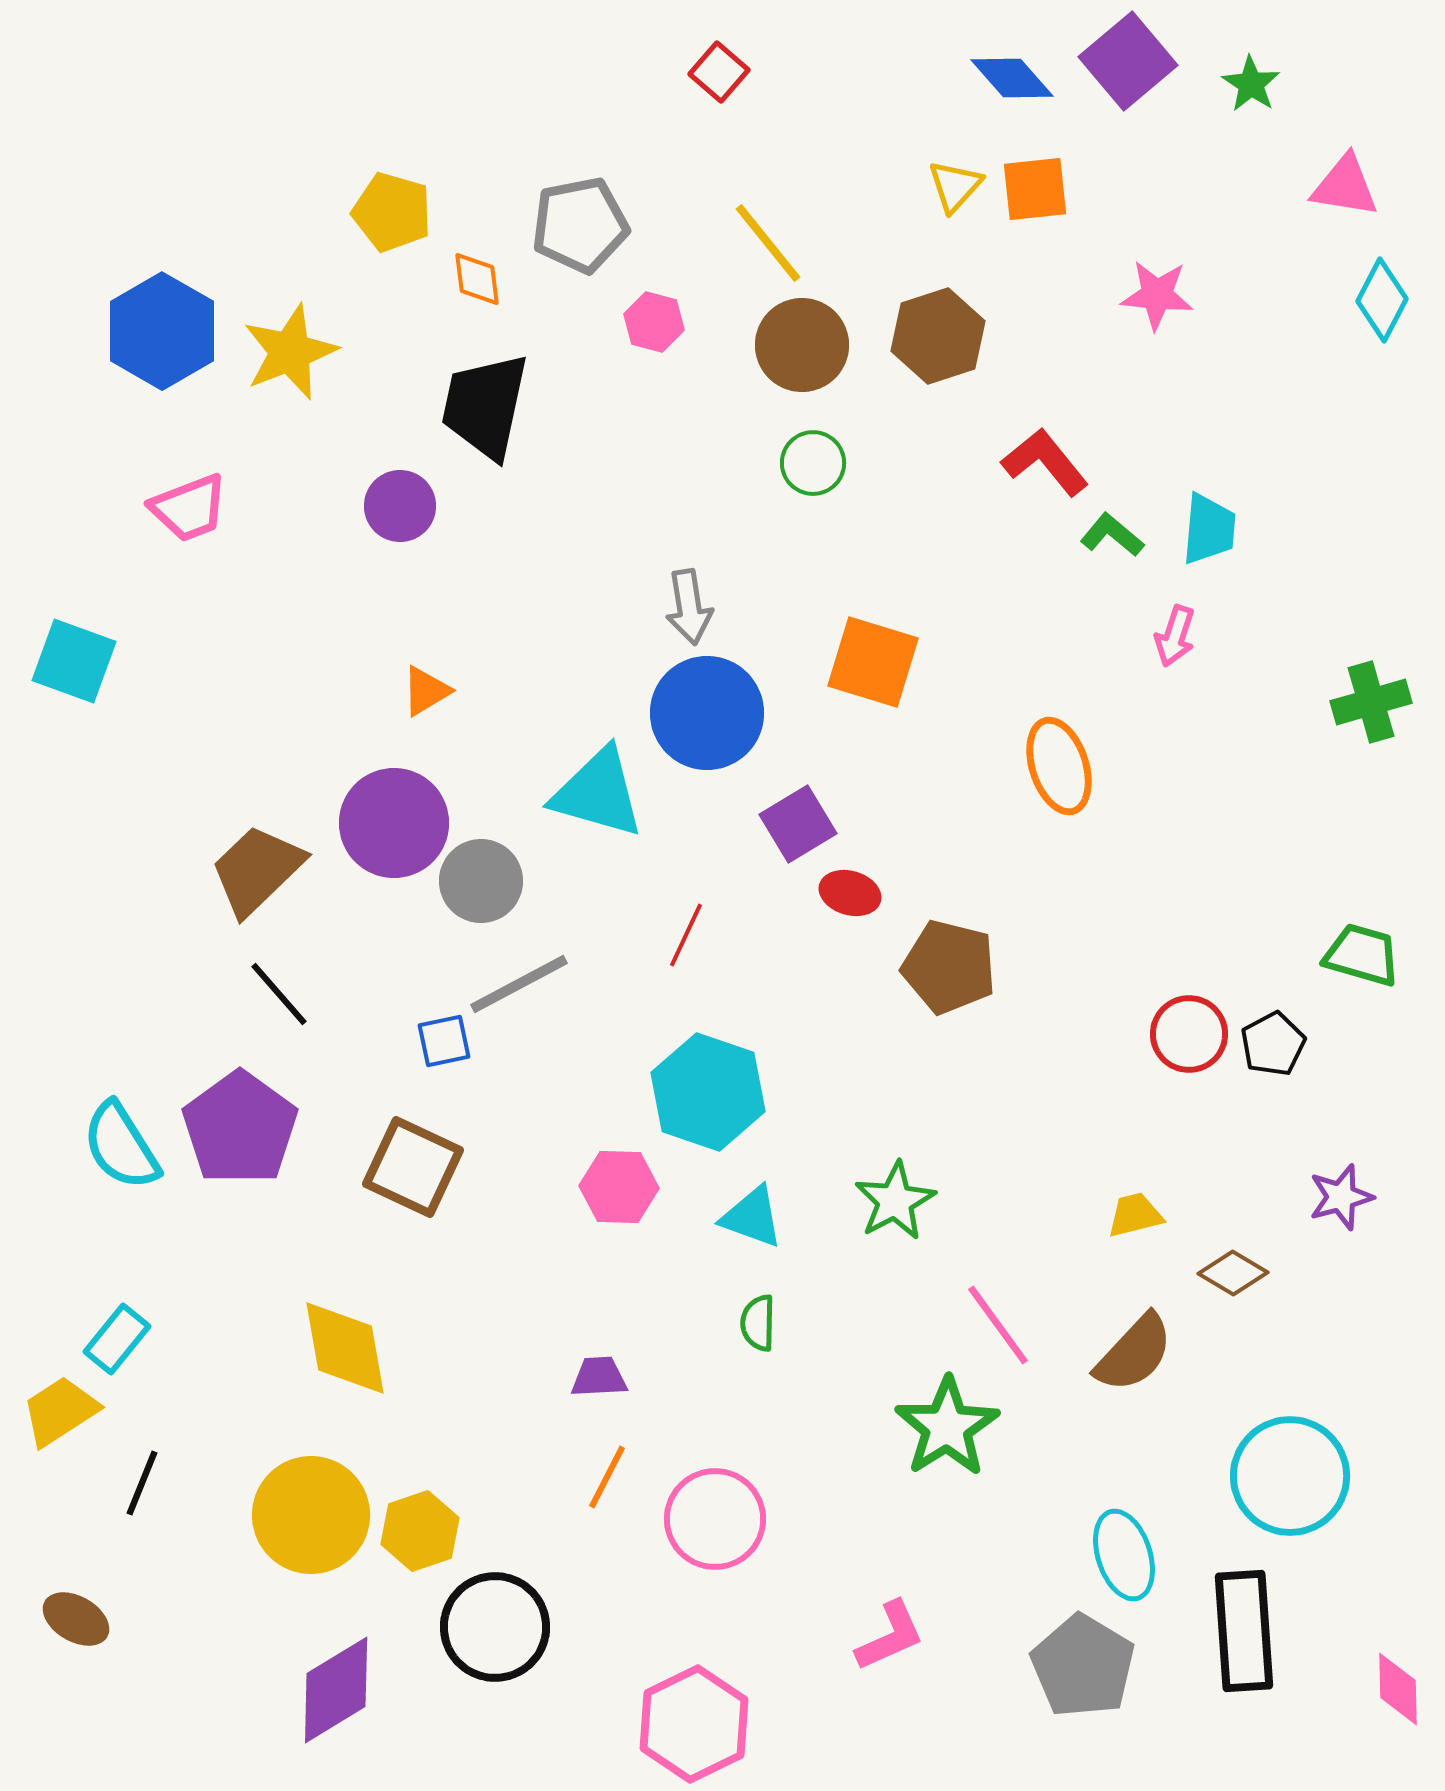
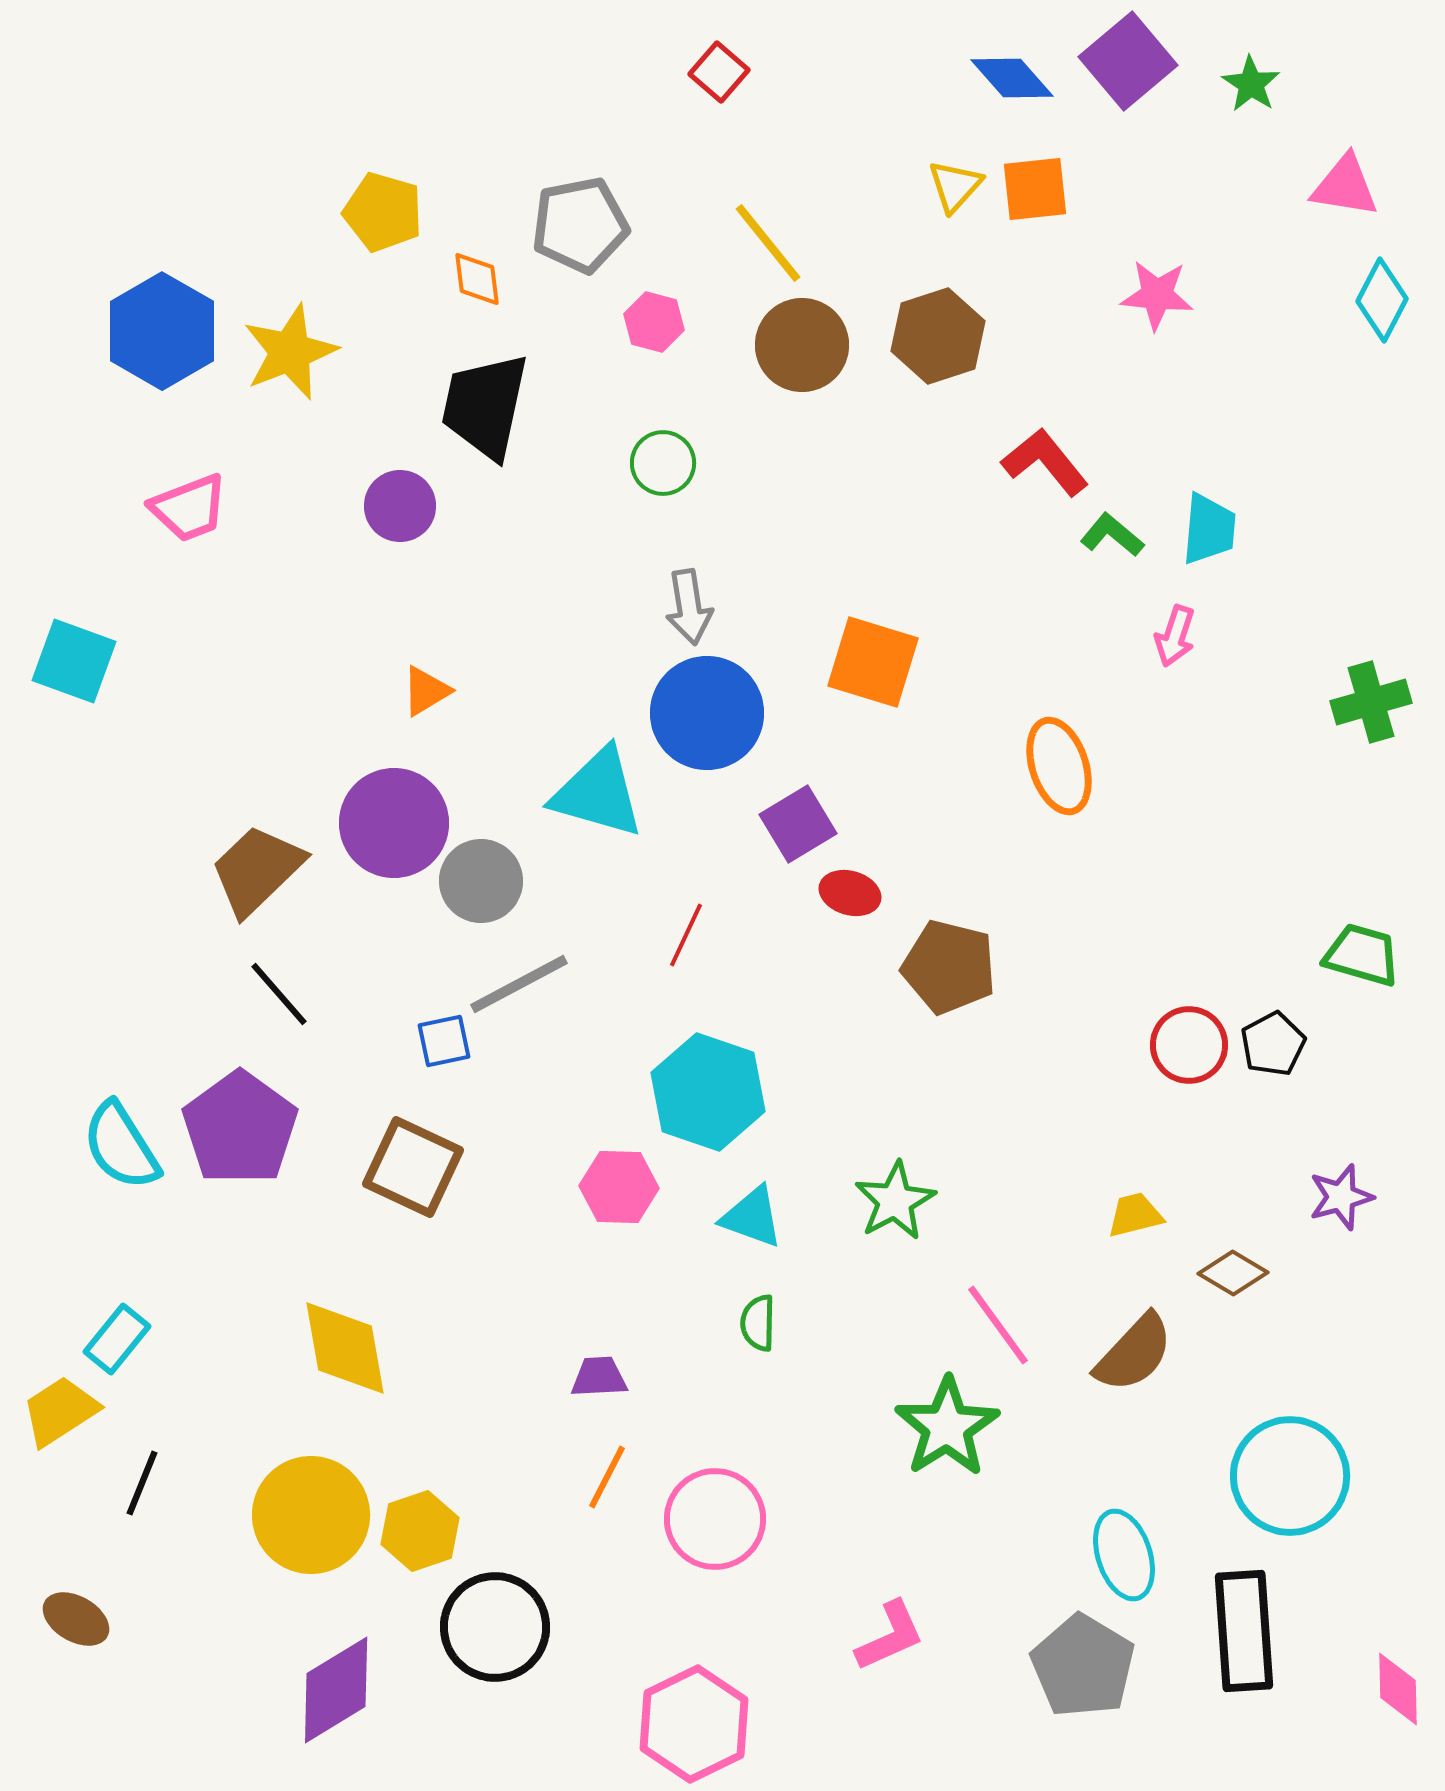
yellow pentagon at (392, 212): moved 9 px left
green circle at (813, 463): moved 150 px left
red circle at (1189, 1034): moved 11 px down
